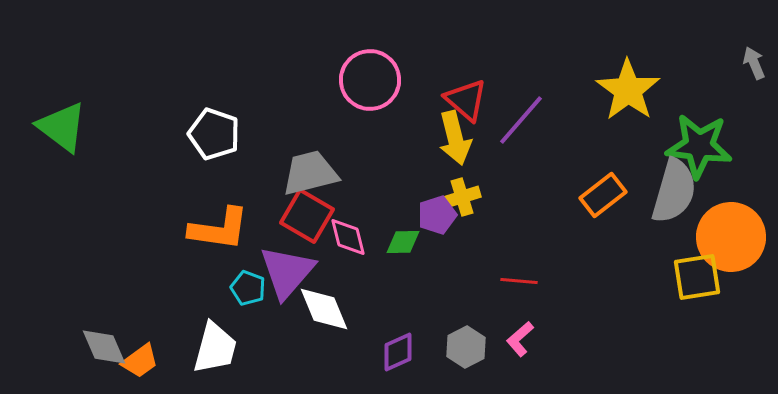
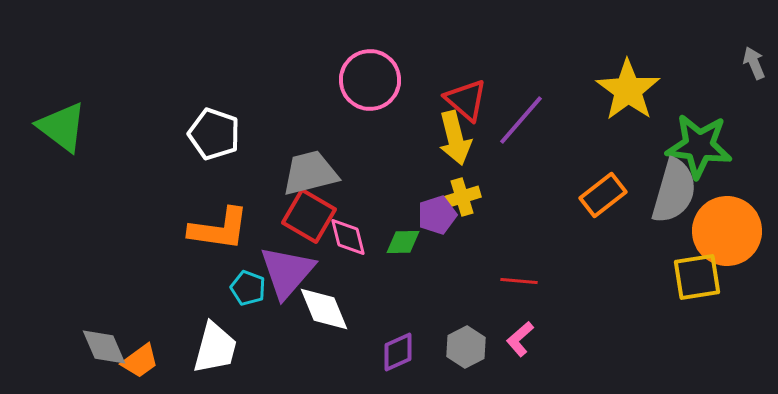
red square: moved 2 px right
orange circle: moved 4 px left, 6 px up
